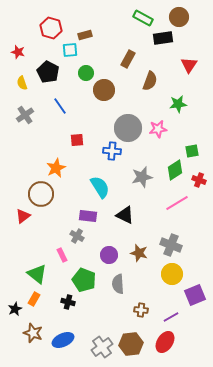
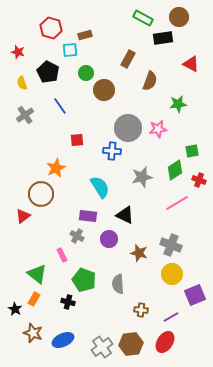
red triangle at (189, 65): moved 2 px right, 1 px up; rotated 36 degrees counterclockwise
purple circle at (109, 255): moved 16 px up
black star at (15, 309): rotated 16 degrees counterclockwise
